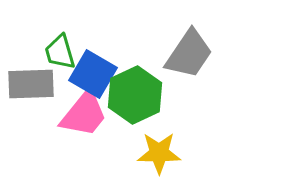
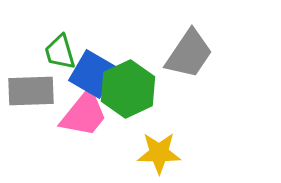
gray rectangle: moved 7 px down
green hexagon: moved 7 px left, 6 px up
